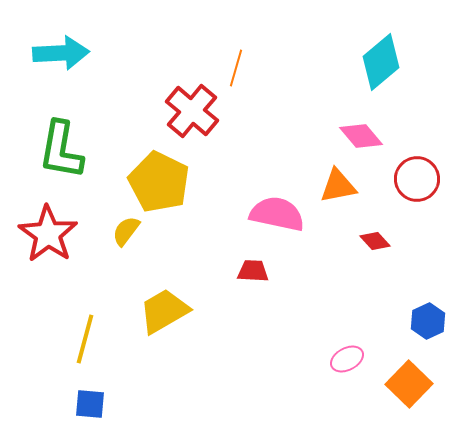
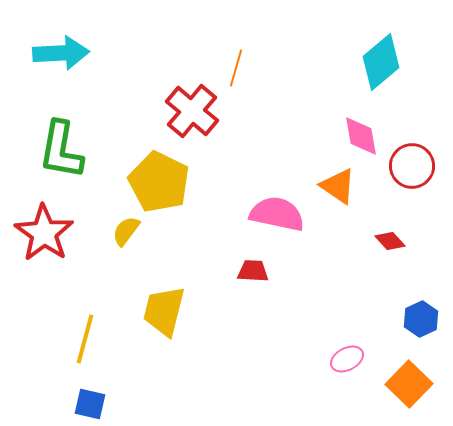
pink diamond: rotated 30 degrees clockwise
red circle: moved 5 px left, 13 px up
orange triangle: rotated 45 degrees clockwise
red star: moved 4 px left, 1 px up
red diamond: moved 15 px right
yellow trapezoid: rotated 46 degrees counterclockwise
blue hexagon: moved 7 px left, 2 px up
blue square: rotated 8 degrees clockwise
